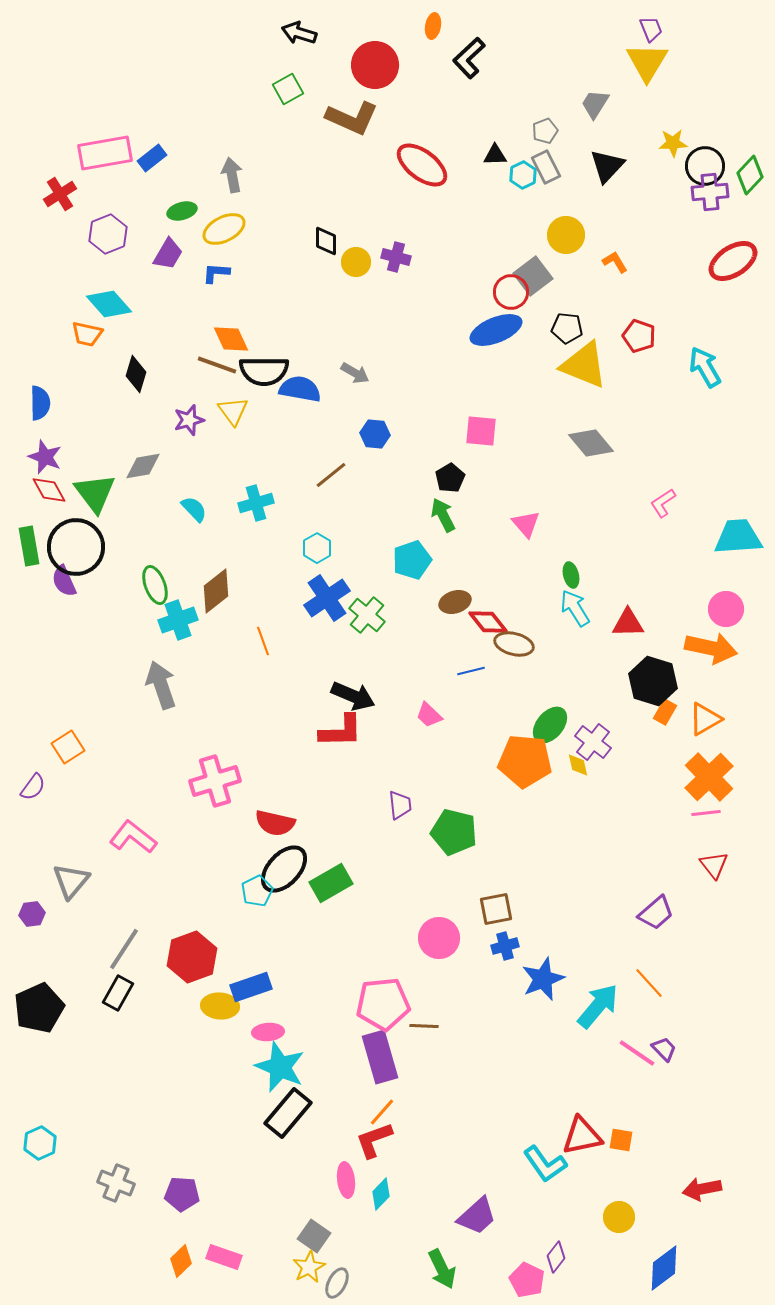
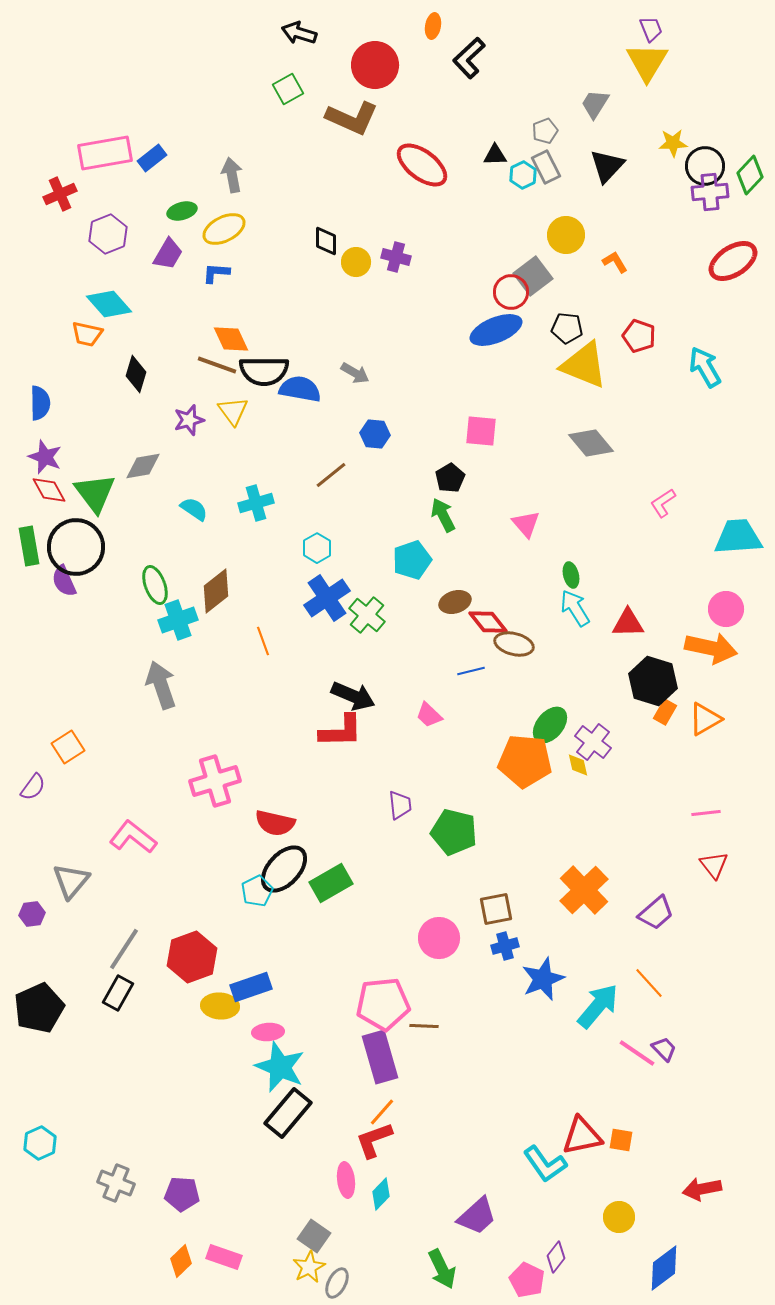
red cross at (60, 194): rotated 8 degrees clockwise
cyan semicircle at (194, 509): rotated 12 degrees counterclockwise
orange cross at (709, 777): moved 125 px left, 113 px down
